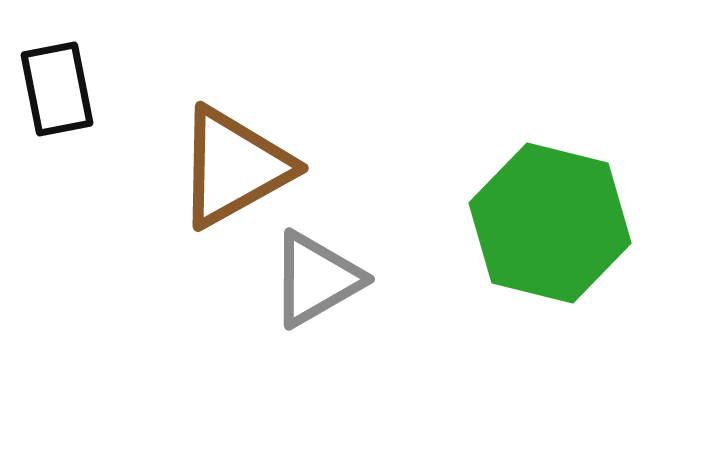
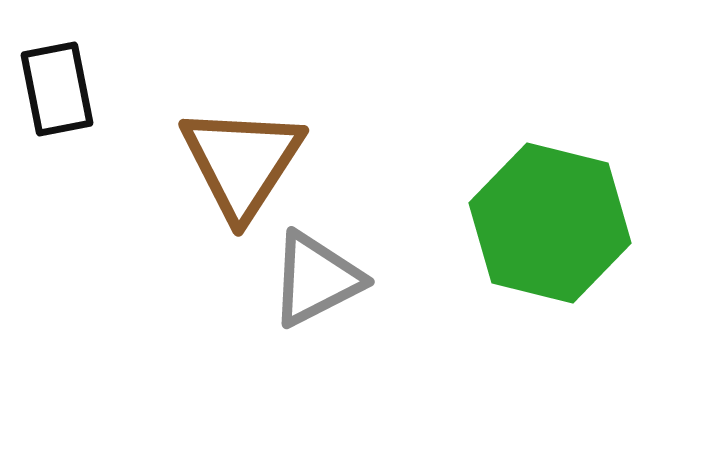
brown triangle: moved 8 px right, 5 px up; rotated 28 degrees counterclockwise
gray triangle: rotated 3 degrees clockwise
